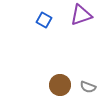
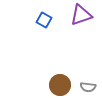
gray semicircle: rotated 14 degrees counterclockwise
